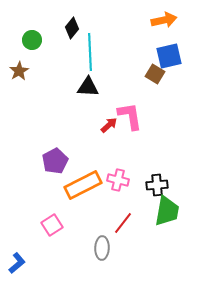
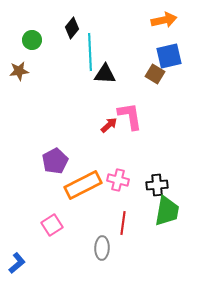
brown star: rotated 24 degrees clockwise
black triangle: moved 17 px right, 13 px up
red line: rotated 30 degrees counterclockwise
